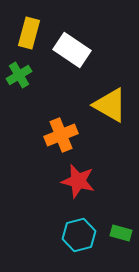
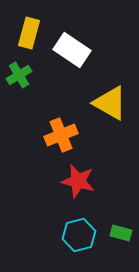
yellow triangle: moved 2 px up
